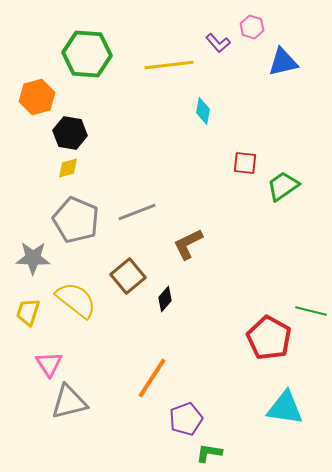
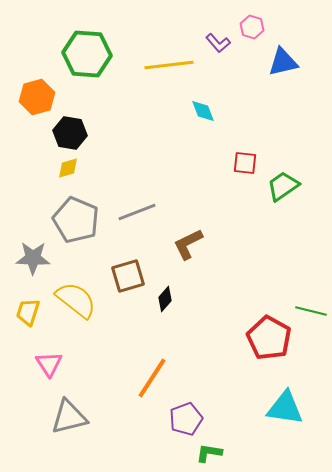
cyan diamond: rotated 32 degrees counterclockwise
brown square: rotated 24 degrees clockwise
gray triangle: moved 15 px down
